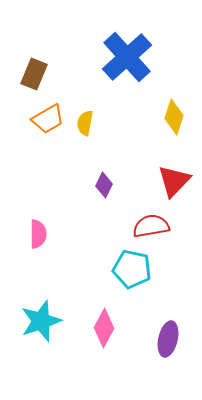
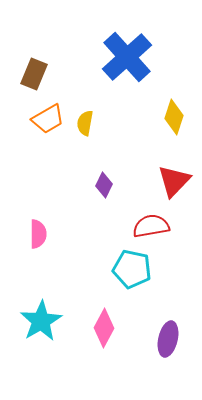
cyan star: rotated 12 degrees counterclockwise
